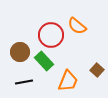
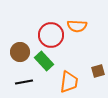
orange semicircle: rotated 36 degrees counterclockwise
brown square: moved 1 px right, 1 px down; rotated 32 degrees clockwise
orange trapezoid: moved 1 px right, 1 px down; rotated 15 degrees counterclockwise
